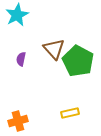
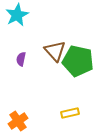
brown triangle: moved 1 px right, 2 px down
green pentagon: rotated 16 degrees counterclockwise
orange cross: rotated 18 degrees counterclockwise
